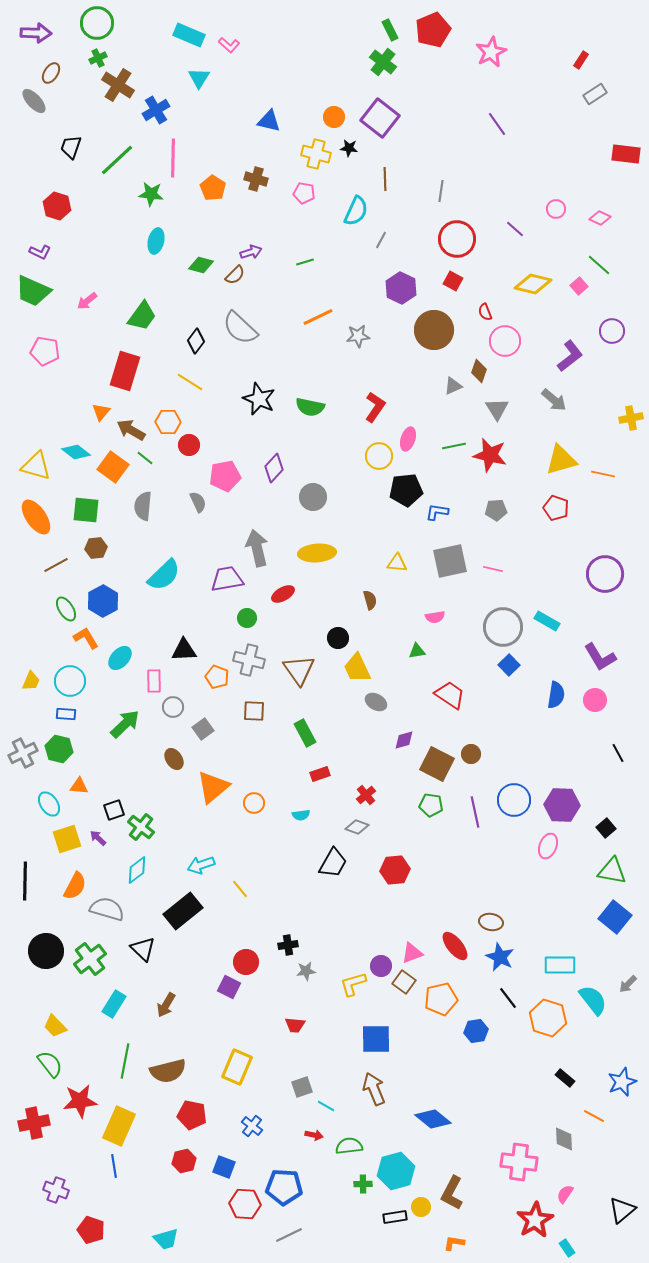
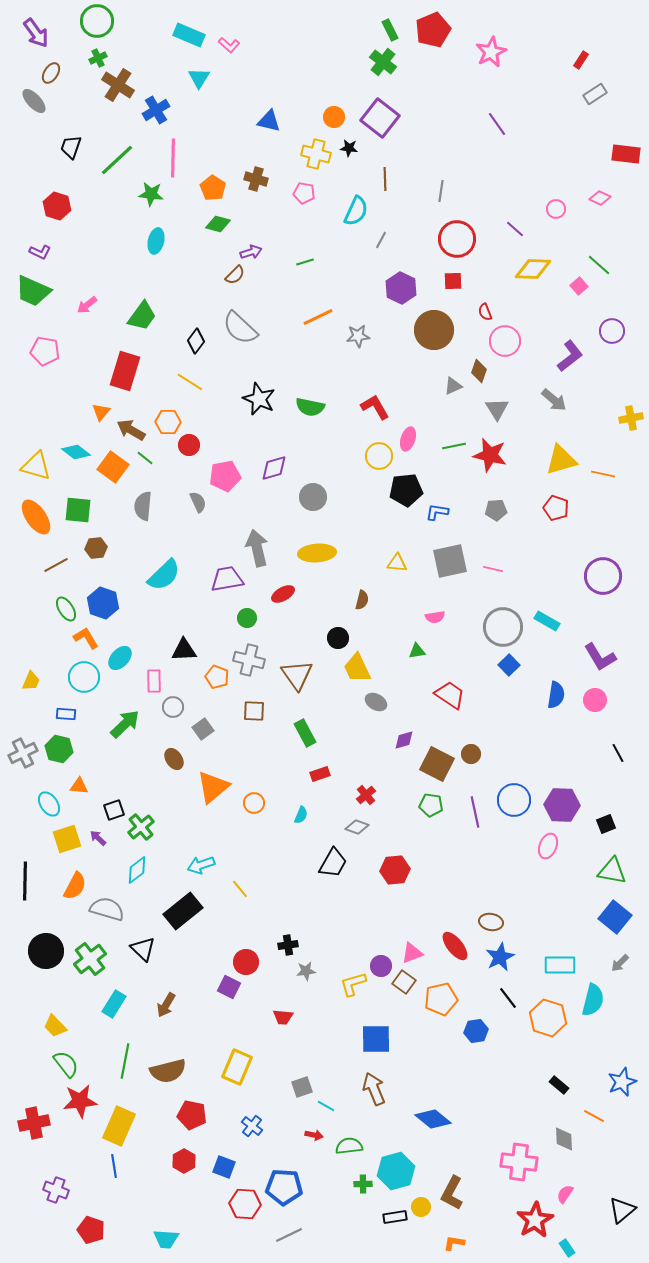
green circle at (97, 23): moved 2 px up
purple arrow at (36, 33): rotated 52 degrees clockwise
pink diamond at (600, 218): moved 20 px up
green diamond at (201, 265): moved 17 px right, 41 px up
red square at (453, 281): rotated 30 degrees counterclockwise
yellow diamond at (533, 284): moved 15 px up; rotated 12 degrees counterclockwise
pink arrow at (87, 301): moved 4 px down
red L-shape at (375, 407): rotated 64 degrees counterclockwise
purple diamond at (274, 468): rotated 32 degrees clockwise
green square at (86, 510): moved 8 px left
purple circle at (605, 574): moved 2 px left, 2 px down
brown semicircle at (370, 600): moved 8 px left; rotated 30 degrees clockwise
blue hexagon at (103, 601): moved 2 px down; rotated 12 degrees counterclockwise
brown triangle at (299, 670): moved 2 px left, 5 px down
cyan circle at (70, 681): moved 14 px right, 4 px up
cyan semicircle at (301, 815): rotated 60 degrees counterclockwise
green cross at (141, 827): rotated 12 degrees clockwise
black square at (606, 828): moved 4 px up; rotated 18 degrees clockwise
blue star at (500, 957): rotated 20 degrees clockwise
gray arrow at (628, 984): moved 8 px left, 21 px up
cyan semicircle at (593, 1000): rotated 52 degrees clockwise
red trapezoid at (295, 1025): moved 12 px left, 8 px up
green semicircle at (50, 1064): moved 16 px right
black rectangle at (565, 1078): moved 6 px left, 7 px down
red hexagon at (184, 1161): rotated 15 degrees counterclockwise
cyan trapezoid at (166, 1239): rotated 20 degrees clockwise
